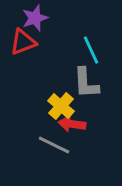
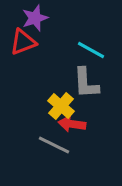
cyan line: rotated 36 degrees counterclockwise
